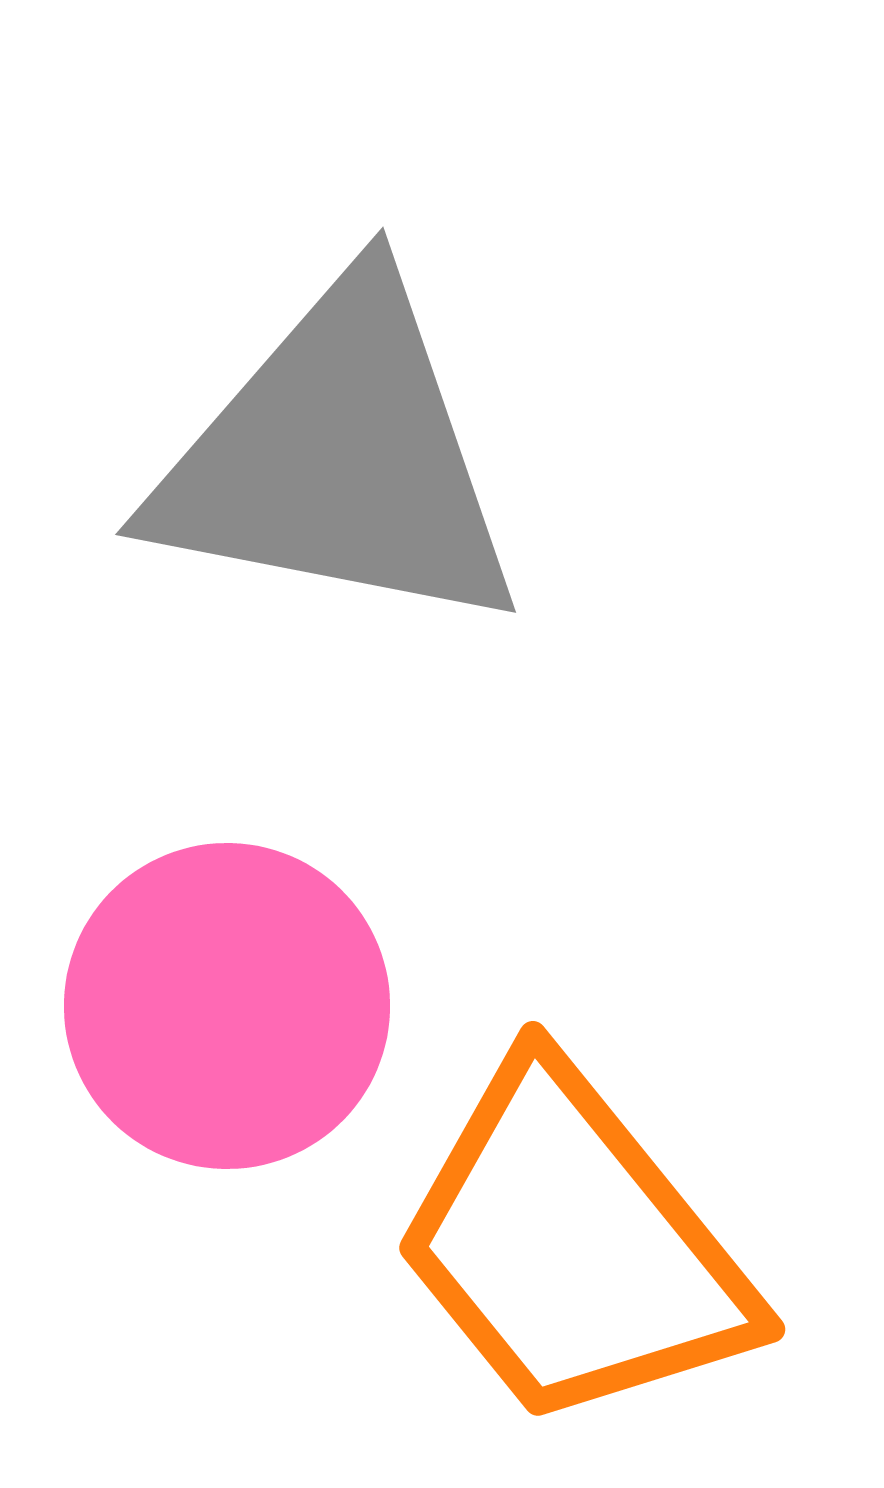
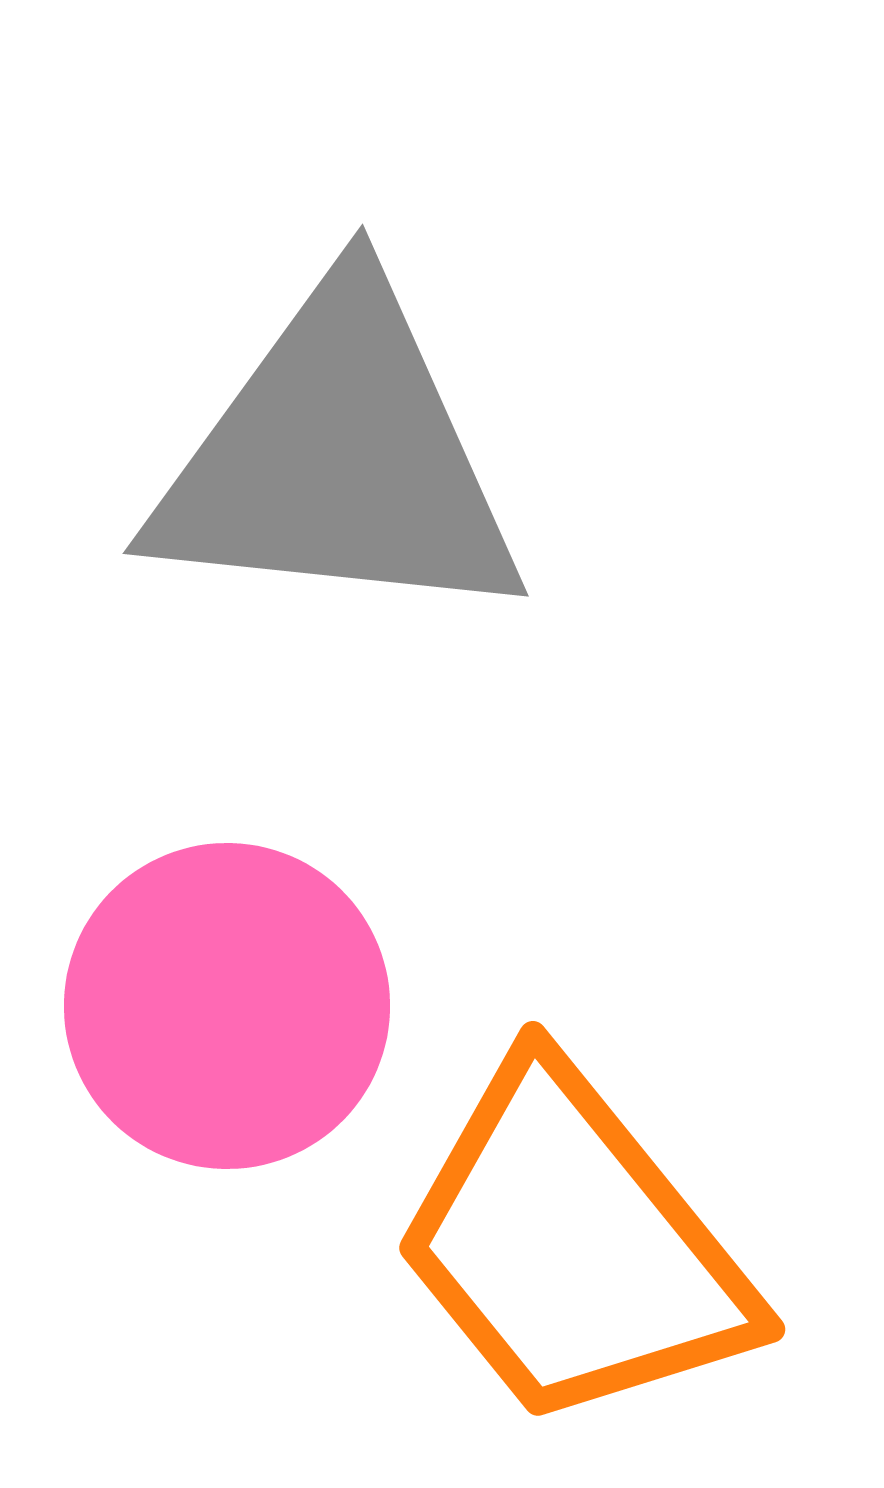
gray triangle: rotated 5 degrees counterclockwise
